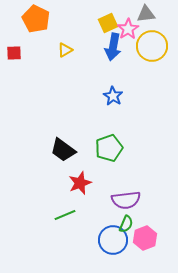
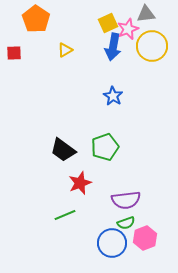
orange pentagon: rotated 8 degrees clockwise
pink star: rotated 10 degrees clockwise
green pentagon: moved 4 px left, 1 px up
green semicircle: moved 1 px up; rotated 48 degrees clockwise
blue circle: moved 1 px left, 3 px down
